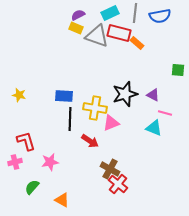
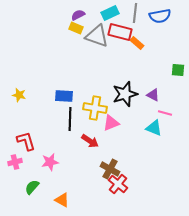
red rectangle: moved 1 px right, 1 px up
